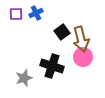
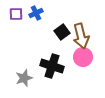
brown arrow: moved 3 px up
